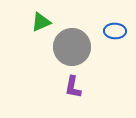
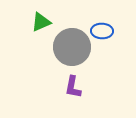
blue ellipse: moved 13 px left
